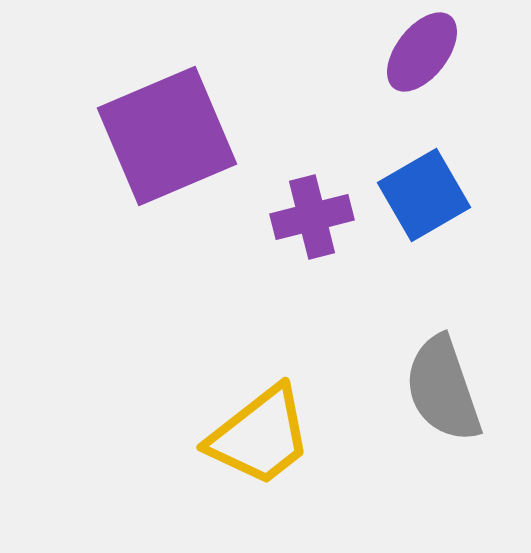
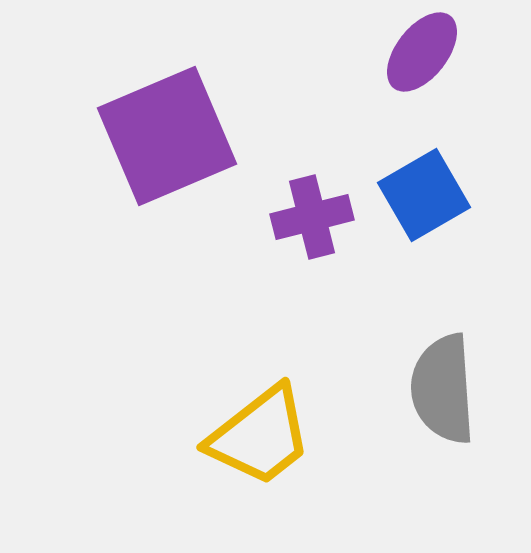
gray semicircle: rotated 15 degrees clockwise
